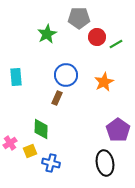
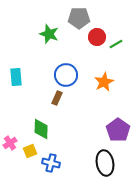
green star: moved 2 px right; rotated 24 degrees counterclockwise
